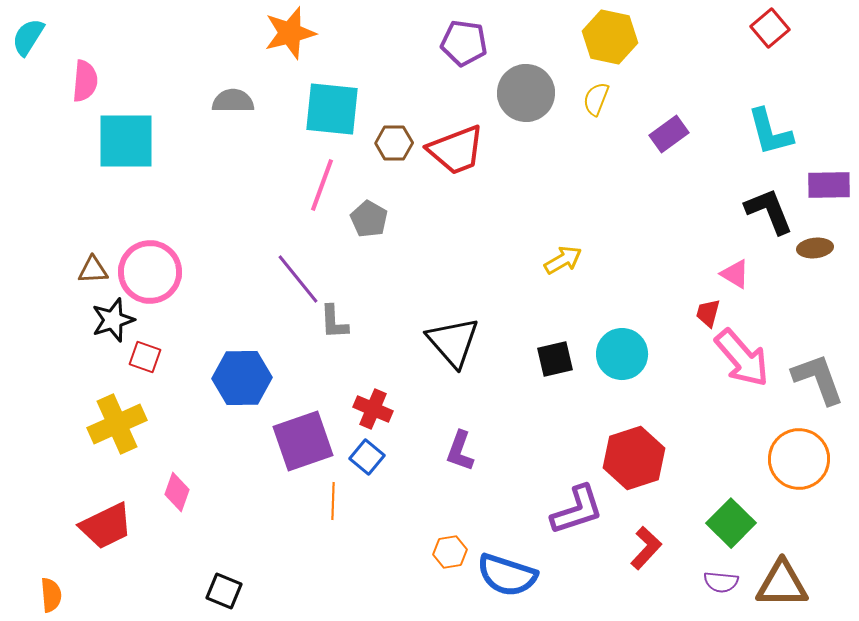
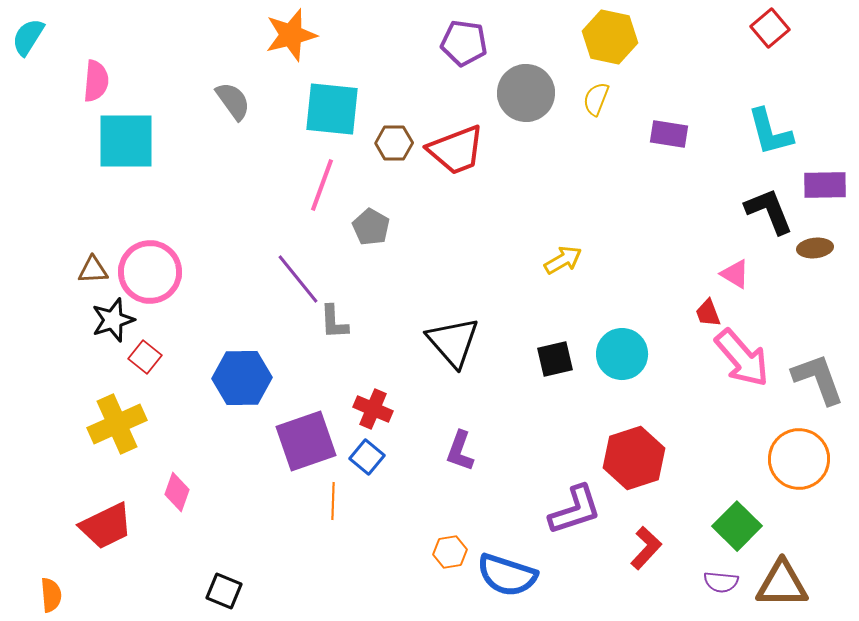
orange star at (290, 33): moved 1 px right, 2 px down
pink semicircle at (85, 81): moved 11 px right
gray semicircle at (233, 101): rotated 54 degrees clockwise
purple rectangle at (669, 134): rotated 45 degrees clockwise
purple rectangle at (829, 185): moved 4 px left
gray pentagon at (369, 219): moved 2 px right, 8 px down
red trapezoid at (708, 313): rotated 36 degrees counterclockwise
red square at (145, 357): rotated 20 degrees clockwise
purple square at (303, 441): moved 3 px right
purple L-shape at (577, 510): moved 2 px left
green square at (731, 523): moved 6 px right, 3 px down
